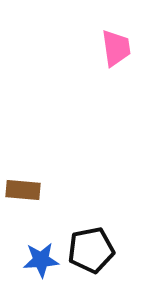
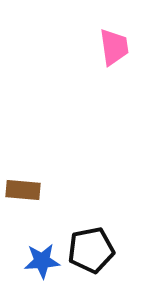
pink trapezoid: moved 2 px left, 1 px up
blue star: moved 1 px right, 1 px down
